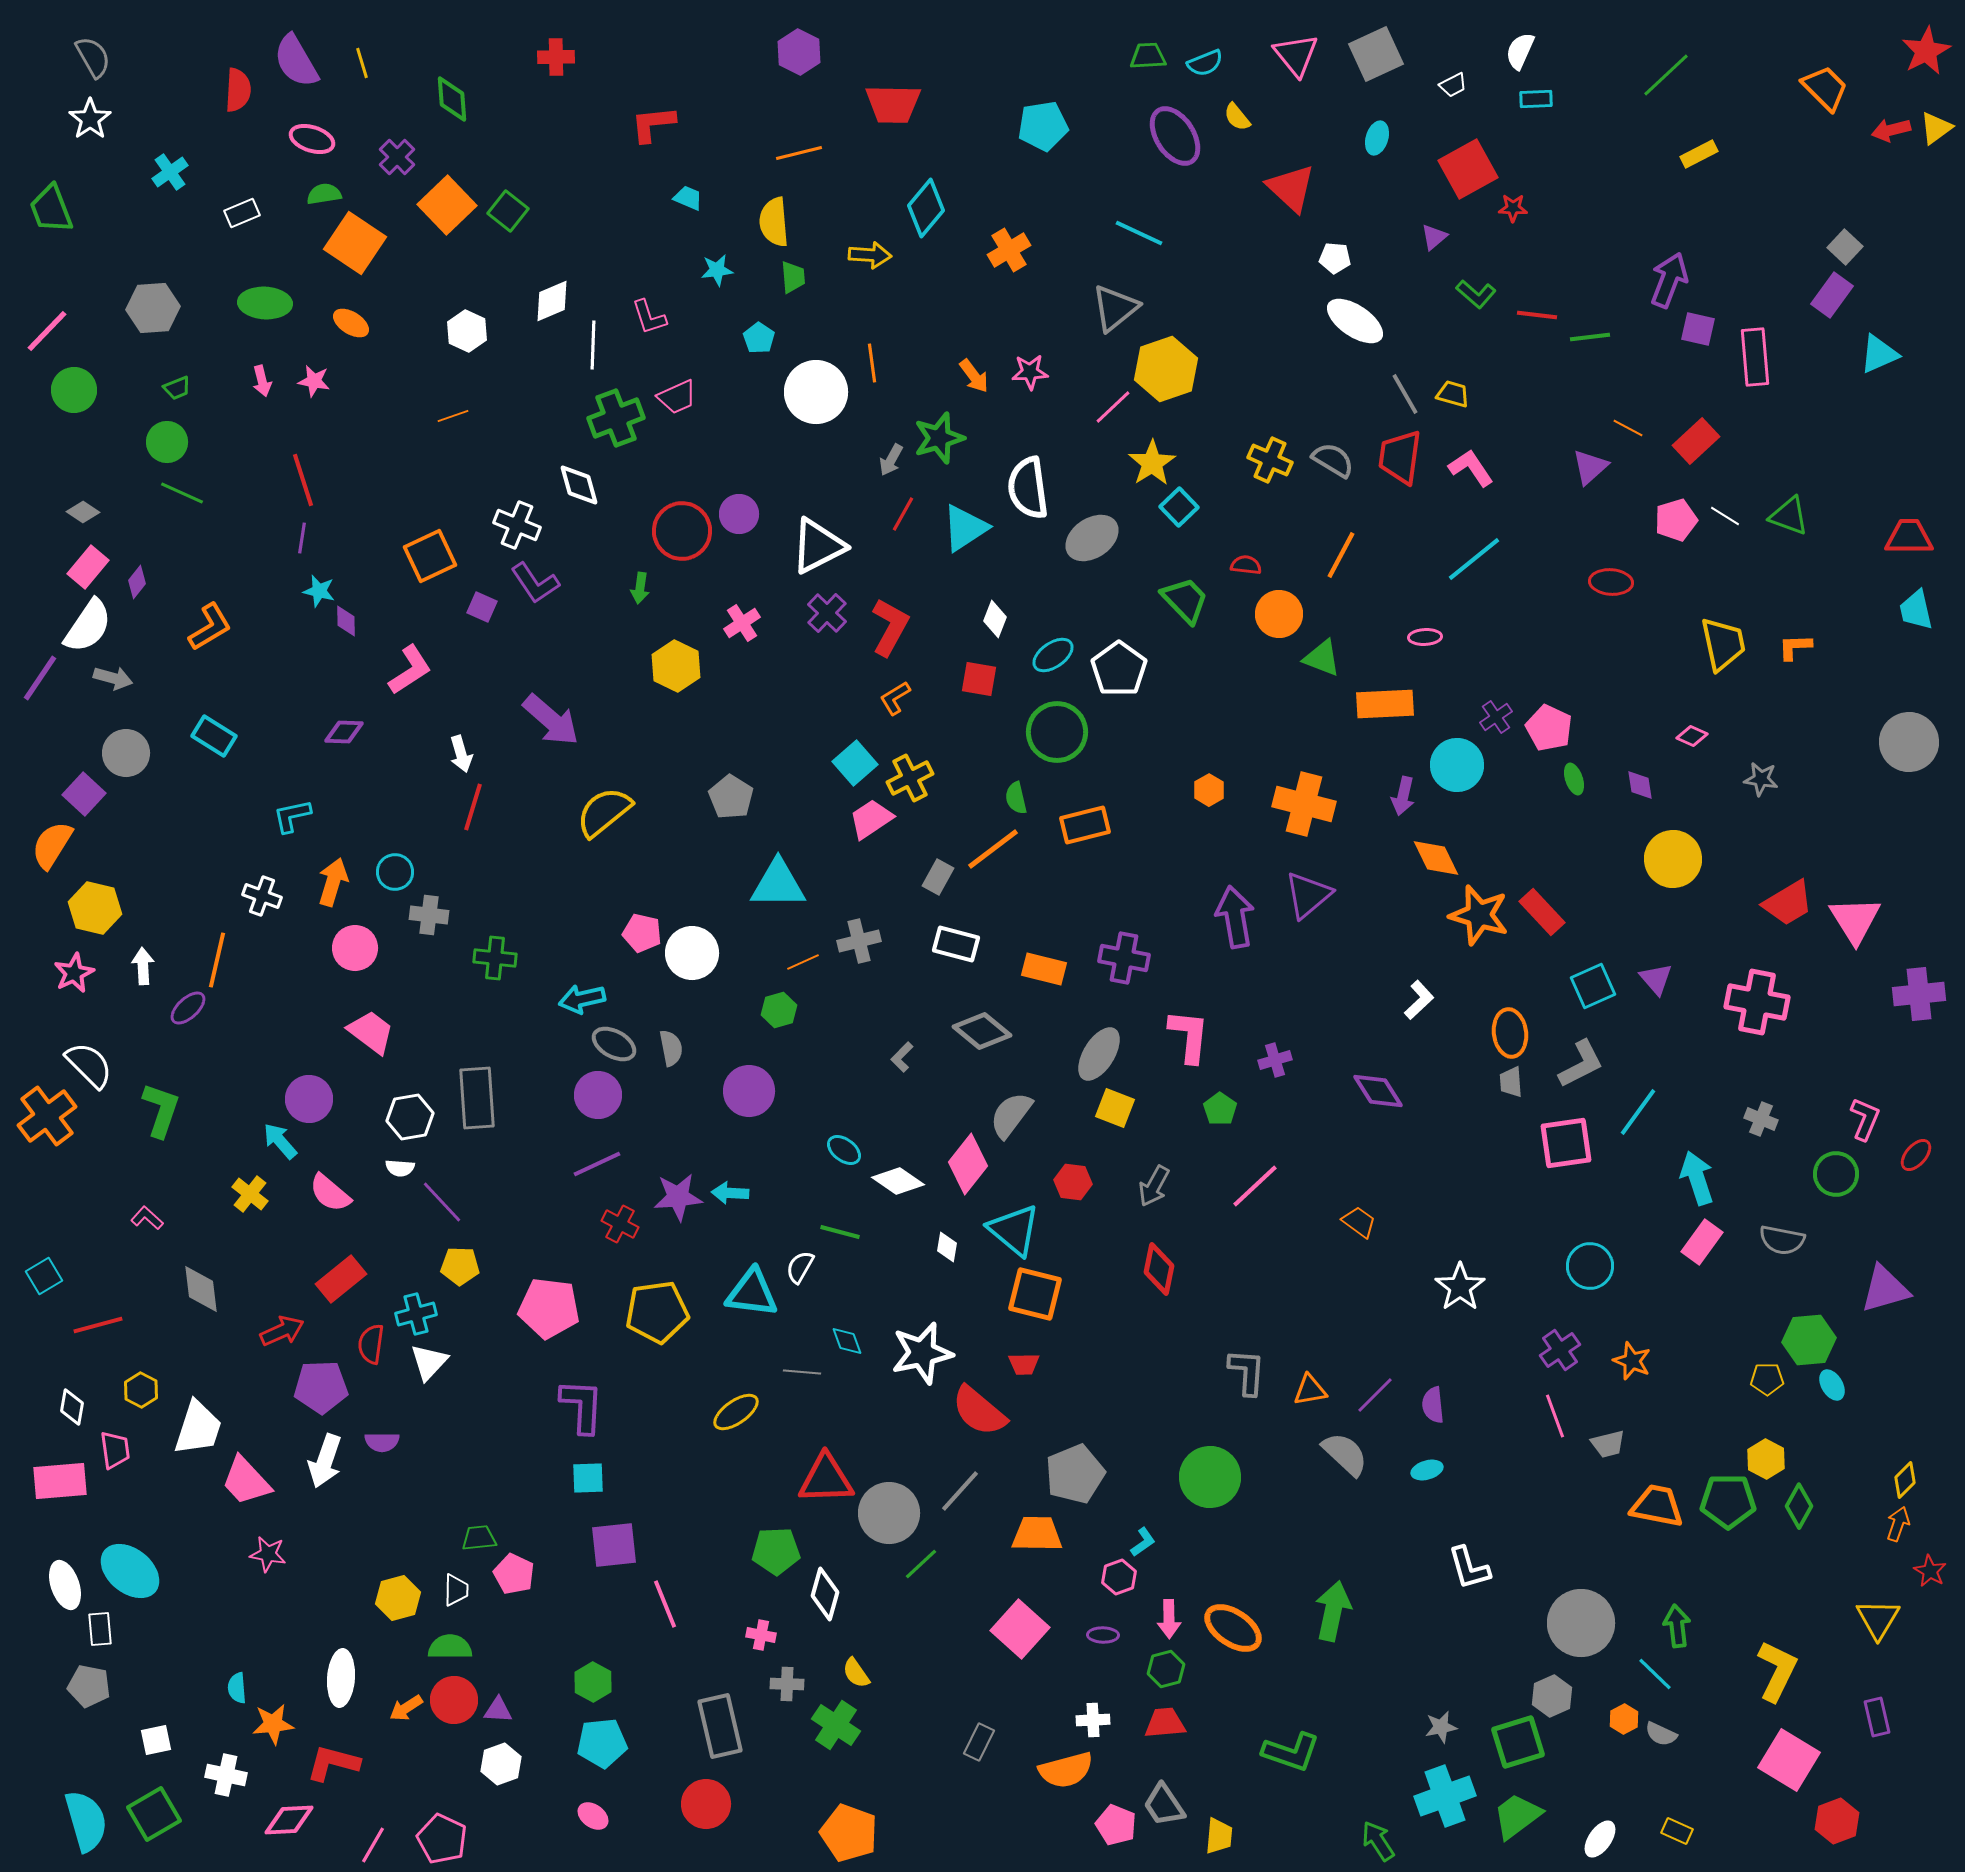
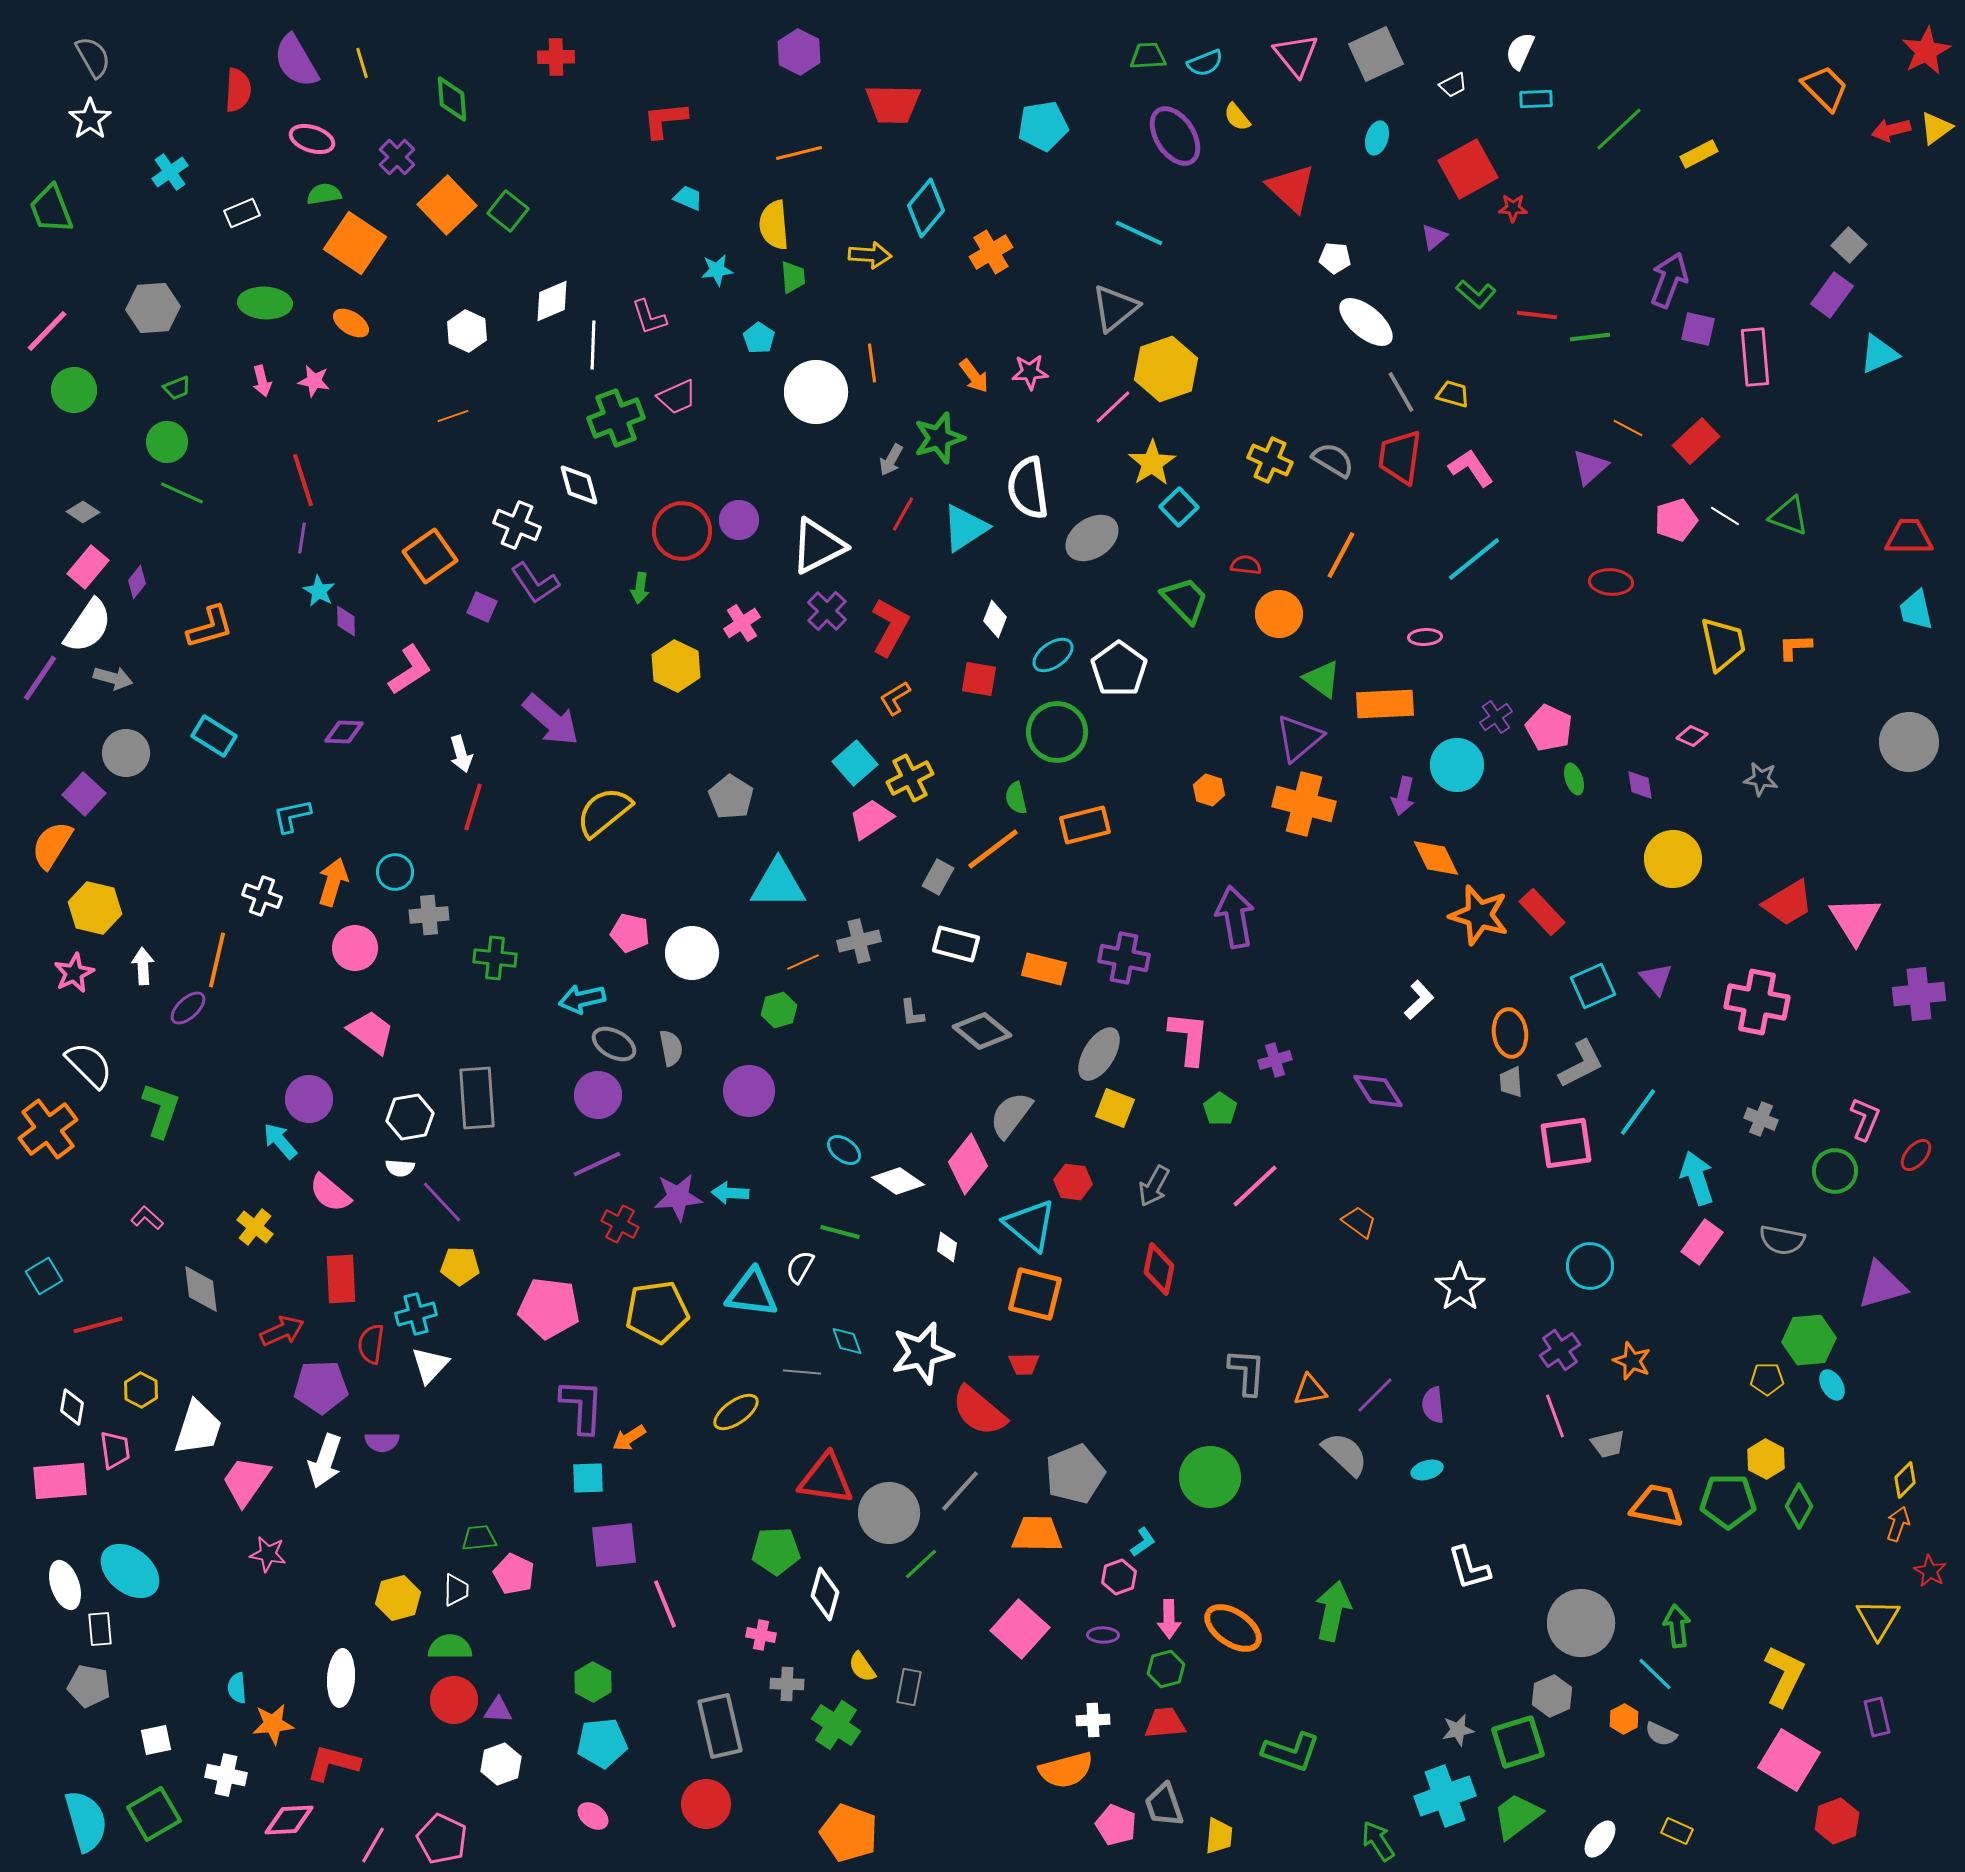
green line at (1666, 75): moved 47 px left, 54 px down
red L-shape at (653, 124): moved 12 px right, 4 px up
yellow semicircle at (774, 222): moved 3 px down
gray square at (1845, 247): moved 4 px right, 2 px up
orange cross at (1009, 250): moved 18 px left, 2 px down
white ellipse at (1355, 321): moved 11 px right, 1 px down; rotated 6 degrees clockwise
gray line at (1405, 394): moved 4 px left, 2 px up
purple circle at (739, 514): moved 6 px down
orange square at (430, 556): rotated 10 degrees counterclockwise
cyan star at (319, 591): rotated 16 degrees clockwise
purple cross at (827, 613): moved 2 px up
orange L-shape at (210, 627): rotated 15 degrees clockwise
green triangle at (1322, 658): moved 21 px down; rotated 15 degrees clockwise
orange hexagon at (1209, 790): rotated 12 degrees counterclockwise
purple triangle at (1308, 895): moved 9 px left, 157 px up
gray cross at (429, 915): rotated 12 degrees counterclockwise
pink pentagon at (642, 933): moved 12 px left
pink L-shape at (1189, 1036): moved 2 px down
gray L-shape at (902, 1057): moved 10 px right, 44 px up; rotated 52 degrees counterclockwise
orange cross at (47, 1116): moved 1 px right, 13 px down
green circle at (1836, 1174): moved 1 px left, 3 px up
yellow cross at (250, 1194): moved 5 px right, 33 px down
cyan triangle at (1014, 1230): moved 16 px right, 5 px up
red rectangle at (341, 1279): rotated 54 degrees counterclockwise
purple triangle at (1885, 1289): moved 3 px left, 4 px up
white triangle at (429, 1362): moved 1 px right, 3 px down
red triangle at (826, 1479): rotated 10 degrees clockwise
pink trapezoid at (246, 1481): rotated 78 degrees clockwise
yellow L-shape at (1777, 1671): moved 7 px right, 5 px down
yellow semicircle at (856, 1673): moved 6 px right, 6 px up
orange arrow at (406, 1708): moved 223 px right, 270 px up
gray star at (1441, 1727): moved 17 px right, 3 px down
gray rectangle at (979, 1742): moved 70 px left, 55 px up; rotated 15 degrees counterclockwise
gray trapezoid at (1164, 1805): rotated 15 degrees clockwise
